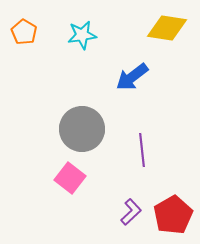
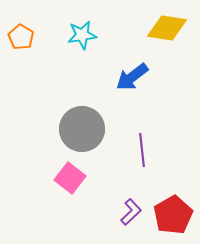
orange pentagon: moved 3 px left, 5 px down
